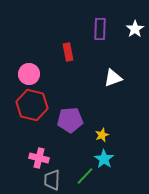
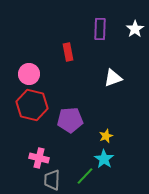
yellow star: moved 4 px right, 1 px down
